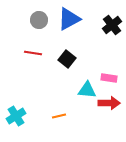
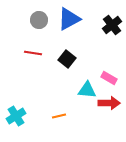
pink rectangle: rotated 21 degrees clockwise
